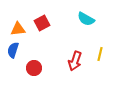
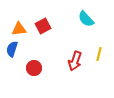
cyan semicircle: rotated 18 degrees clockwise
red square: moved 1 px right, 3 px down
orange triangle: moved 1 px right
blue semicircle: moved 1 px left, 1 px up
yellow line: moved 1 px left
